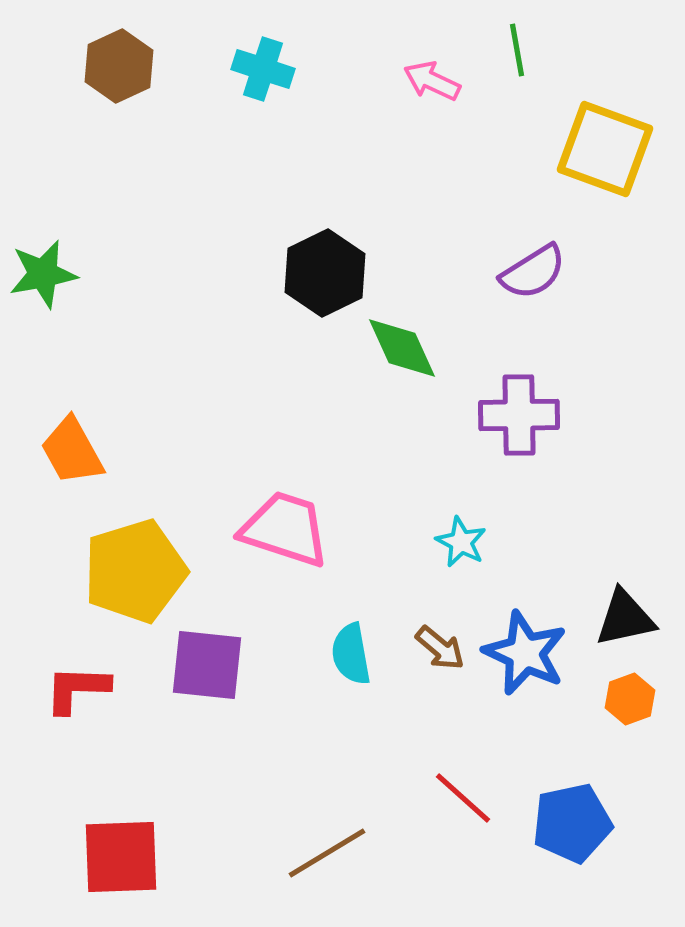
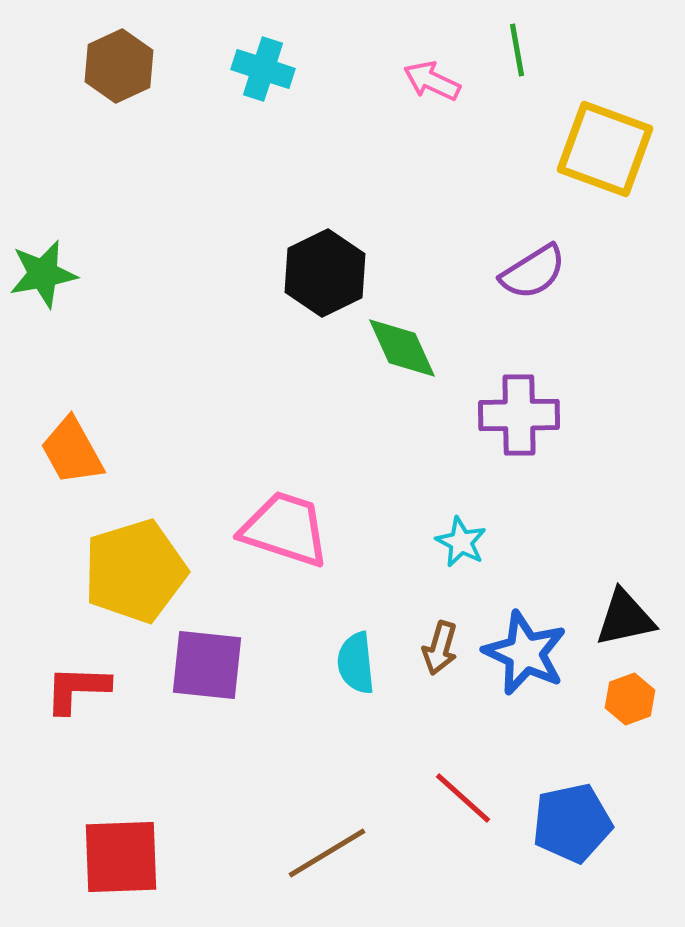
brown arrow: rotated 66 degrees clockwise
cyan semicircle: moved 5 px right, 9 px down; rotated 4 degrees clockwise
